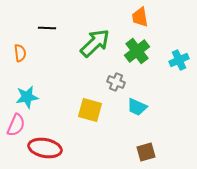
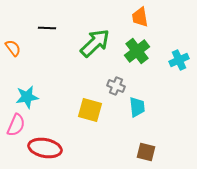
orange semicircle: moved 7 px left, 5 px up; rotated 30 degrees counterclockwise
gray cross: moved 4 px down
cyan trapezoid: rotated 120 degrees counterclockwise
brown square: rotated 30 degrees clockwise
